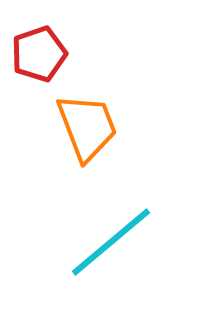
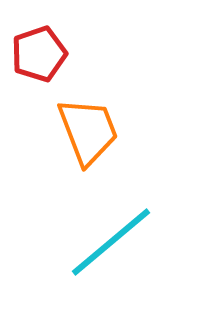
orange trapezoid: moved 1 px right, 4 px down
